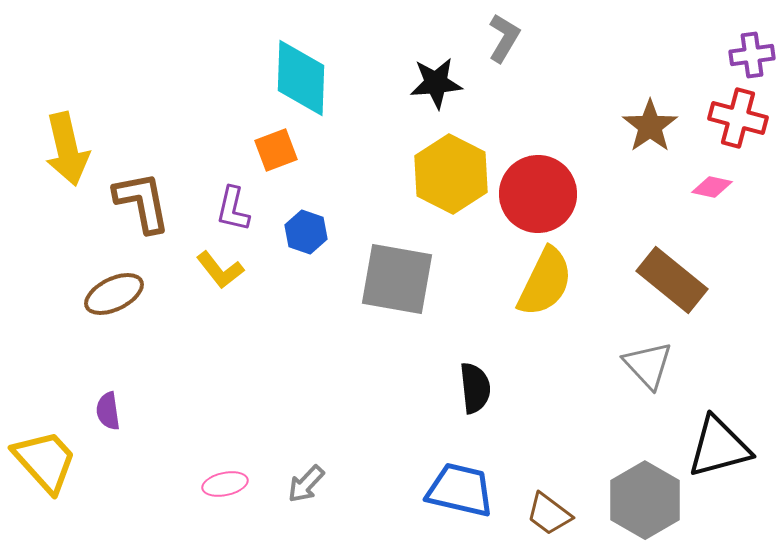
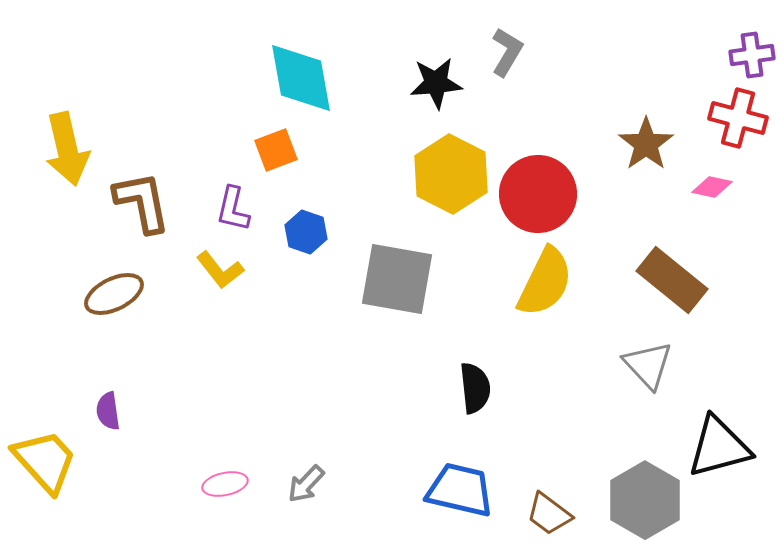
gray L-shape: moved 3 px right, 14 px down
cyan diamond: rotated 12 degrees counterclockwise
brown star: moved 4 px left, 18 px down
